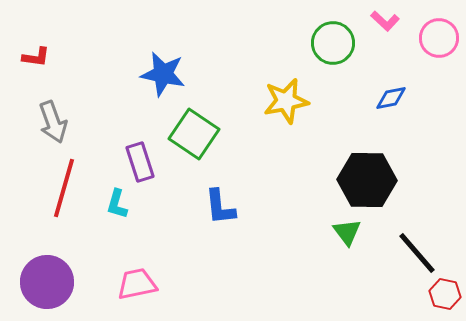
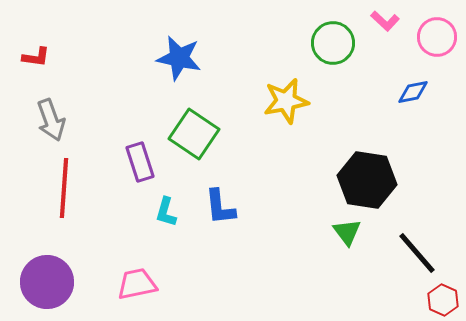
pink circle: moved 2 px left, 1 px up
blue star: moved 16 px right, 16 px up
blue diamond: moved 22 px right, 6 px up
gray arrow: moved 2 px left, 2 px up
black hexagon: rotated 8 degrees clockwise
red line: rotated 12 degrees counterclockwise
cyan L-shape: moved 49 px right, 8 px down
red hexagon: moved 2 px left, 6 px down; rotated 12 degrees clockwise
